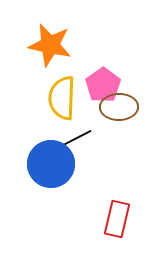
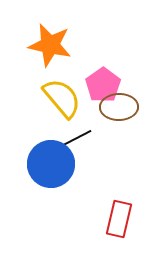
yellow semicircle: rotated 138 degrees clockwise
red rectangle: moved 2 px right
